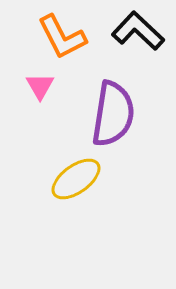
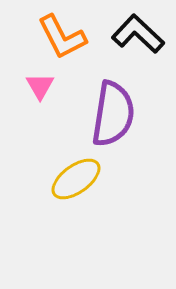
black L-shape: moved 3 px down
